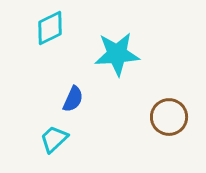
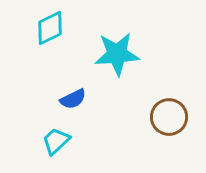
blue semicircle: rotated 40 degrees clockwise
cyan trapezoid: moved 2 px right, 2 px down
